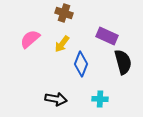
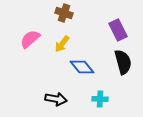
purple rectangle: moved 11 px right, 6 px up; rotated 40 degrees clockwise
blue diamond: moved 1 px right, 3 px down; rotated 60 degrees counterclockwise
